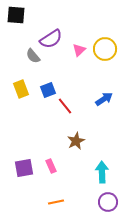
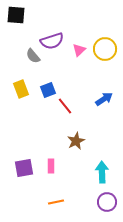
purple semicircle: moved 1 px right, 2 px down; rotated 15 degrees clockwise
pink rectangle: rotated 24 degrees clockwise
purple circle: moved 1 px left
